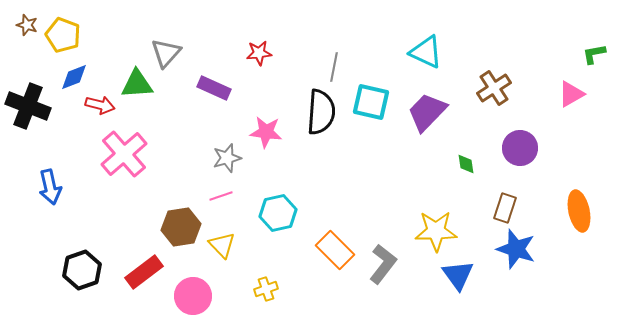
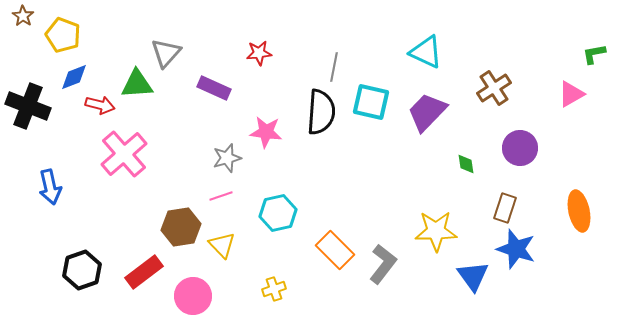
brown star: moved 4 px left, 9 px up; rotated 15 degrees clockwise
blue triangle: moved 15 px right, 1 px down
yellow cross: moved 8 px right
